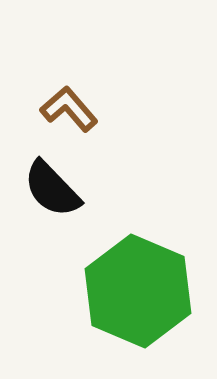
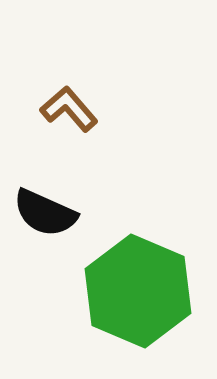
black semicircle: moved 7 px left, 24 px down; rotated 22 degrees counterclockwise
